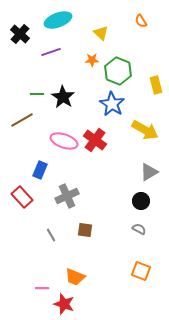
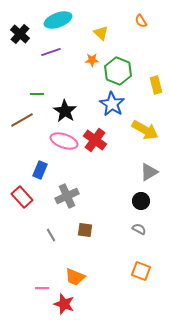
black star: moved 2 px right, 14 px down
